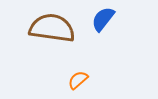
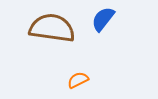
orange semicircle: rotated 15 degrees clockwise
